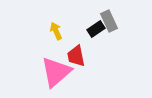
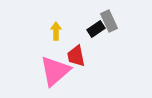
yellow arrow: rotated 24 degrees clockwise
pink triangle: moved 1 px left, 1 px up
